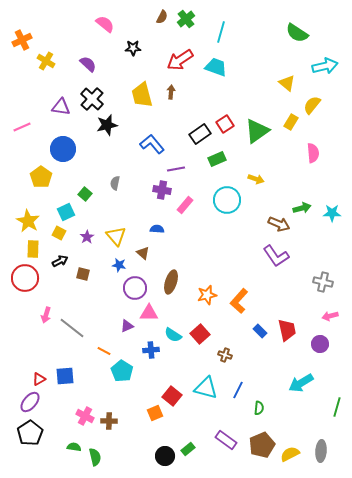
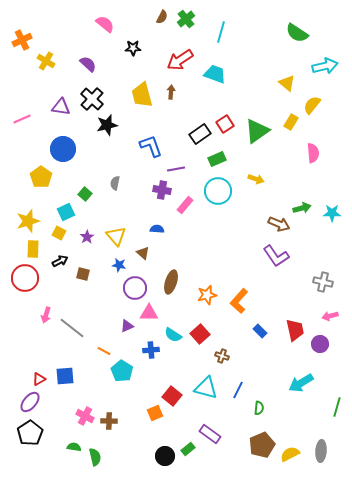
cyan trapezoid at (216, 67): moved 1 px left, 7 px down
pink line at (22, 127): moved 8 px up
blue L-shape at (152, 144): moved 1 px left, 2 px down; rotated 20 degrees clockwise
cyan circle at (227, 200): moved 9 px left, 9 px up
yellow star at (28, 221): rotated 25 degrees clockwise
red trapezoid at (287, 330): moved 8 px right
brown cross at (225, 355): moved 3 px left, 1 px down
purple rectangle at (226, 440): moved 16 px left, 6 px up
